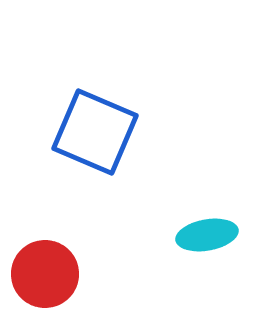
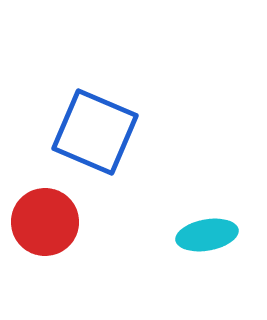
red circle: moved 52 px up
